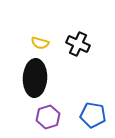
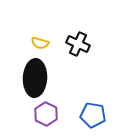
purple hexagon: moved 2 px left, 3 px up; rotated 15 degrees counterclockwise
